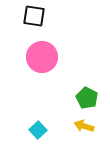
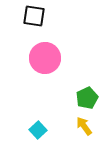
pink circle: moved 3 px right, 1 px down
green pentagon: rotated 20 degrees clockwise
yellow arrow: rotated 36 degrees clockwise
